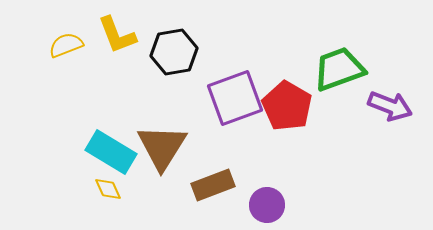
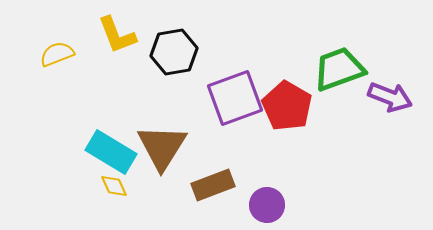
yellow semicircle: moved 9 px left, 9 px down
purple arrow: moved 9 px up
yellow diamond: moved 6 px right, 3 px up
